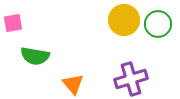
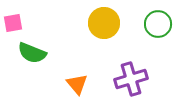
yellow circle: moved 20 px left, 3 px down
green semicircle: moved 3 px left, 3 px up; rotated 12 degrees clockwise
orange triangle: moved 4 px right
